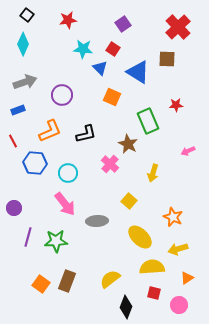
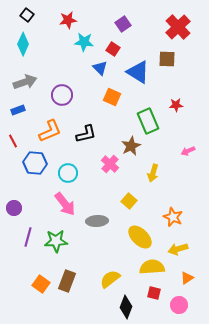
cyan star at (83, 49): moved 1 px right, 7 px up
brown star at (128, 144): moved 3 px right, 2 px down; rotated 18 degrees clockwise
